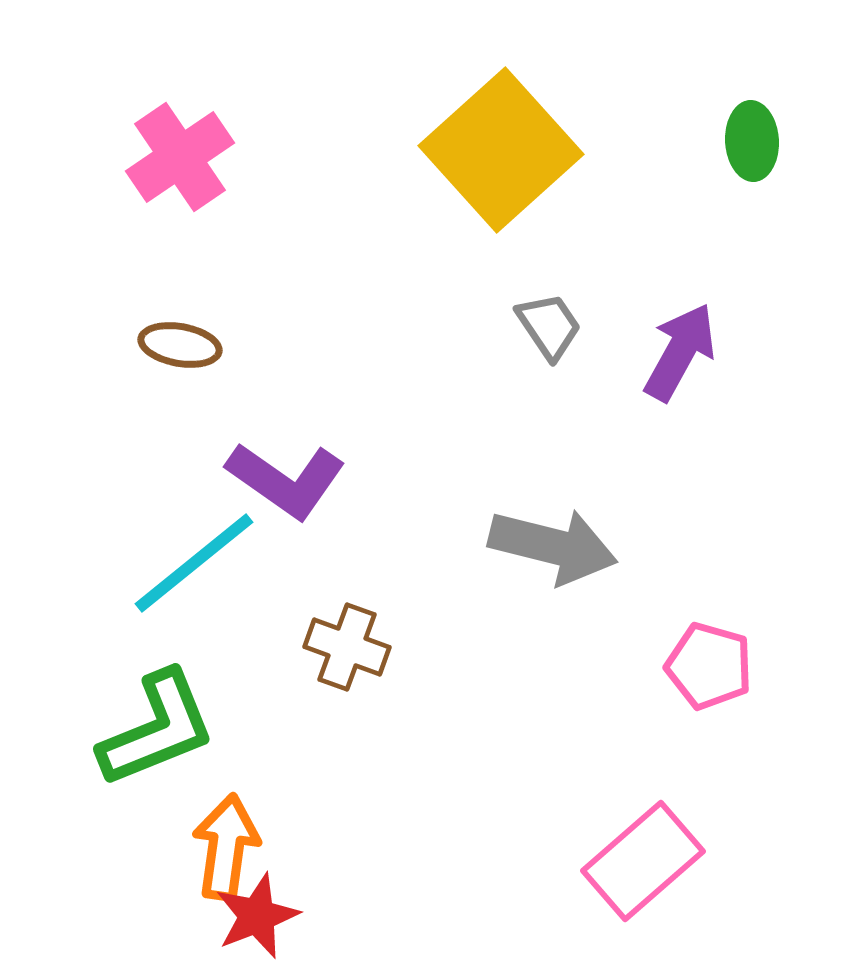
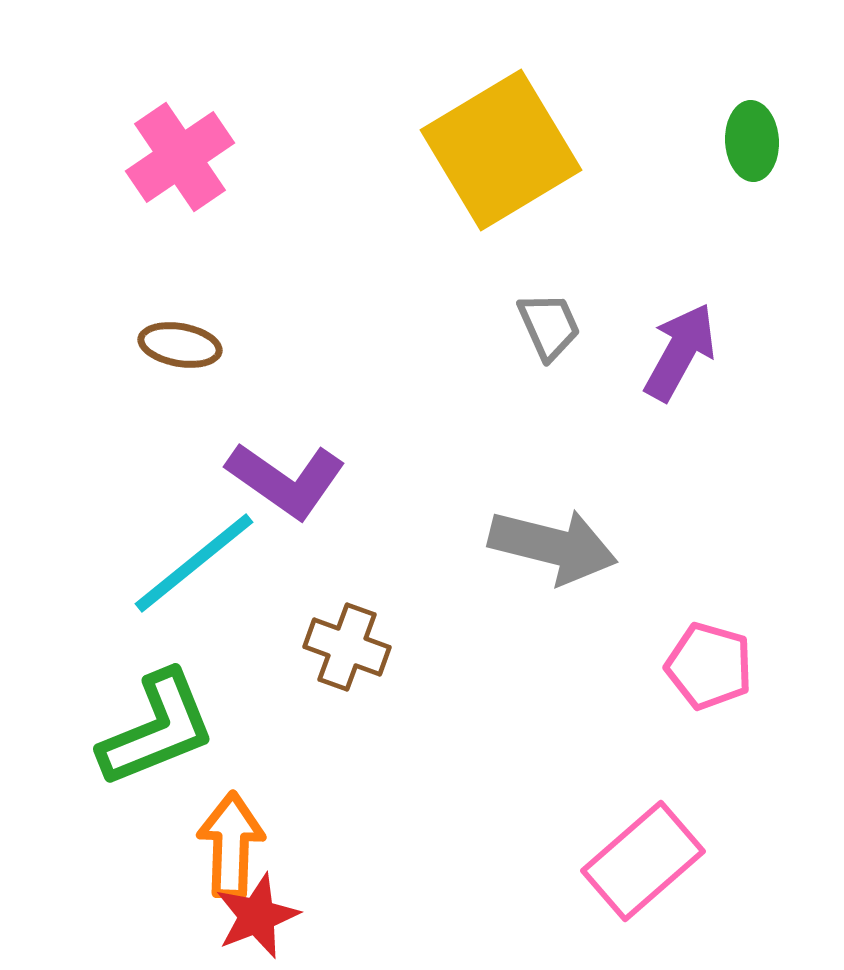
yellow square: rotated 11 degrees clockwise
gray trapezoid: rotated 10 degrees clockwise
orange arrow: moved 5 px right, 2 px up; rotated 6 degrees counterclockwise
